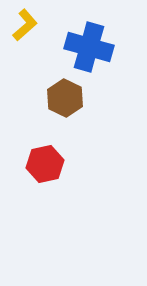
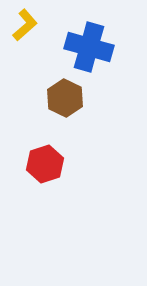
red hexagon: rotated 6 degrees counterclockwise
